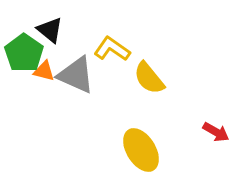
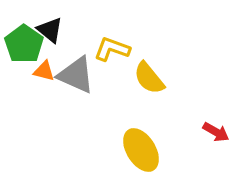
yellow L-shape: rotated 15 degrees counterclockwise
green pentagon: moved 9 px up
